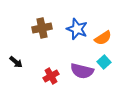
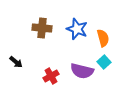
brown cross: rotated 18 degrees clockwise
orange semicircle: rotated 72 degrees counterclockwise
